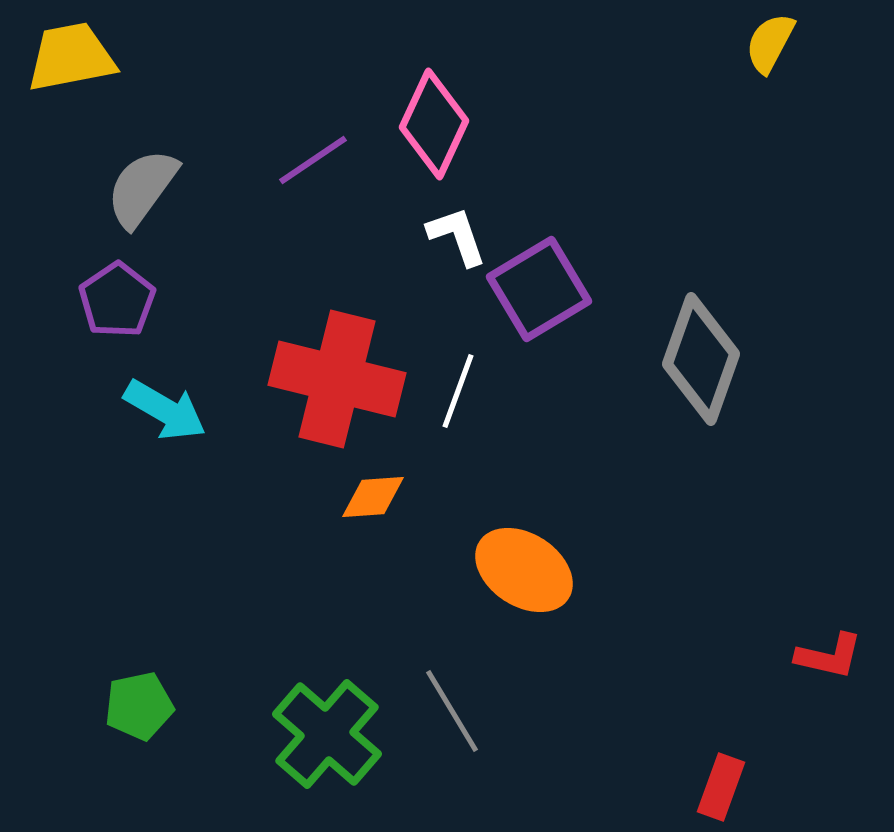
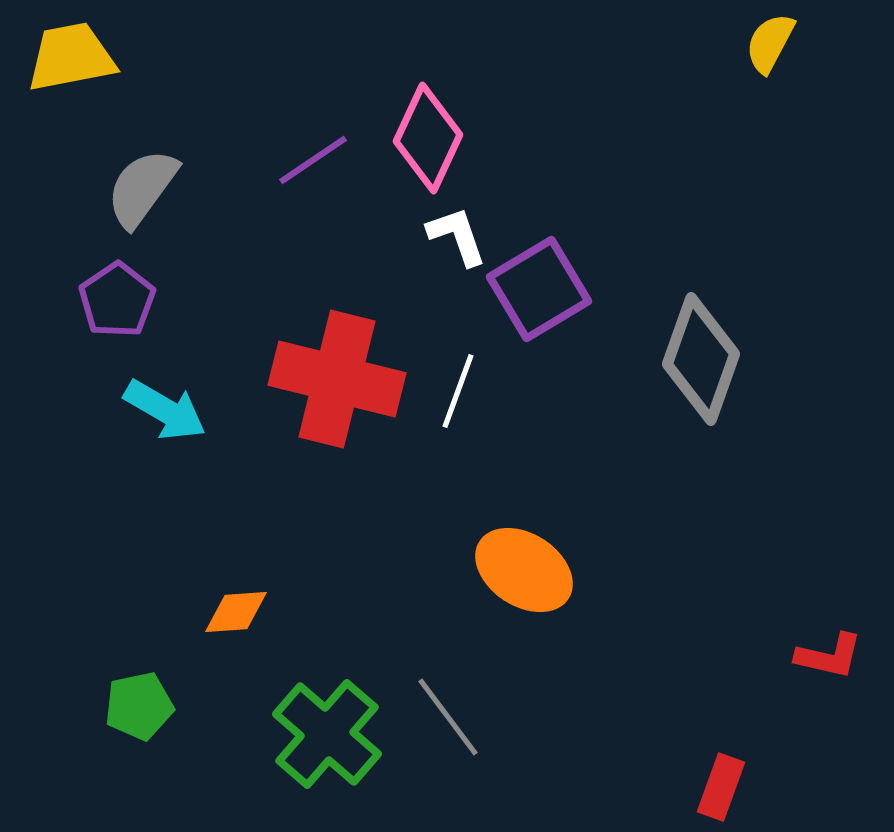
pink diamond: moved 6 px left, 14 px down
orange diamond: moved 137 px left, 115 px down
gray line: moved 4 px left, 6 px down; rotated 6 degrees counterclockwise
